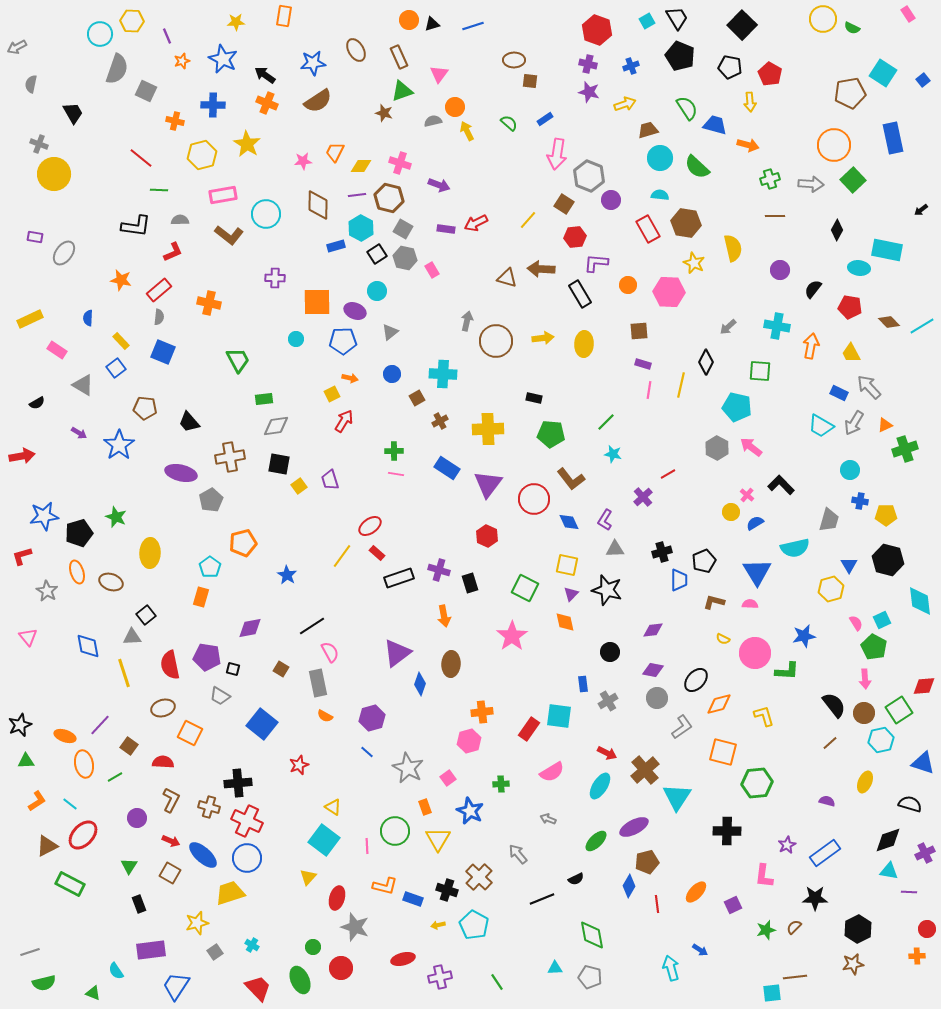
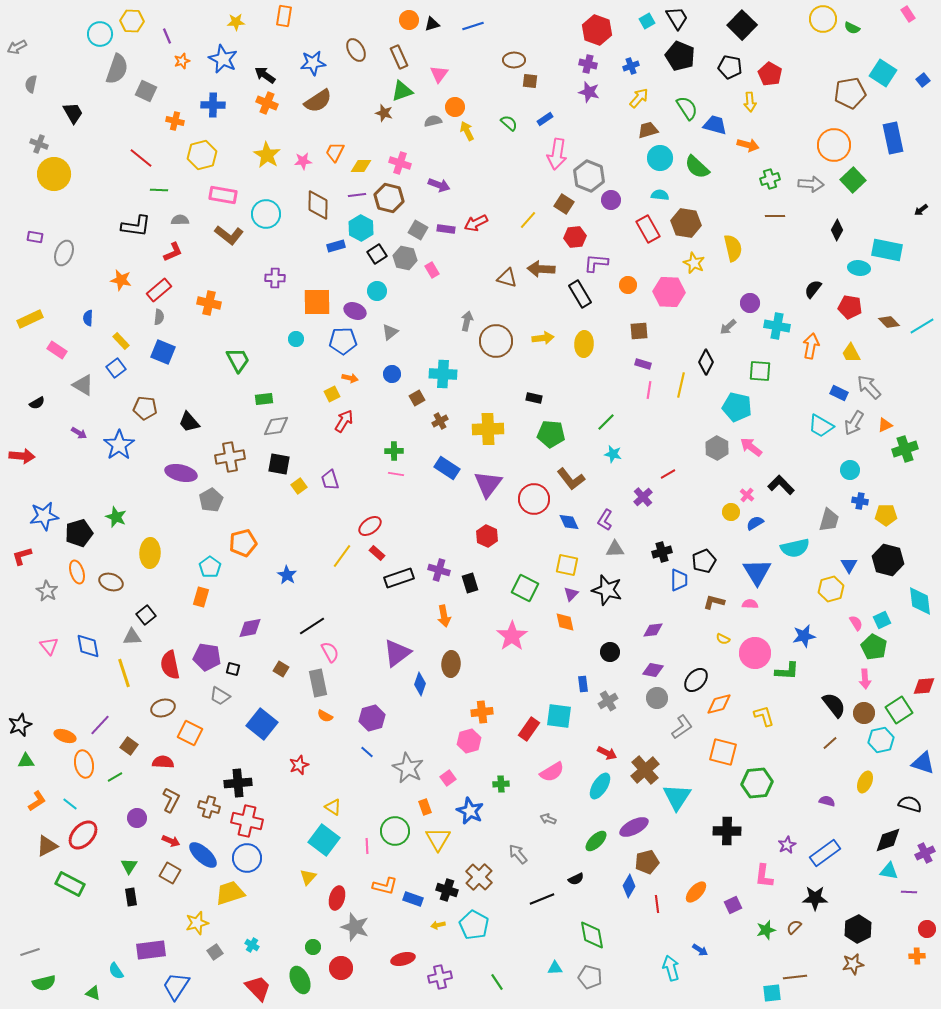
yellow arrow at (625, 104): moved 14 px right, 6 px up; rotated 30 degrees counterclockwise
yellow star at (247, 144): moved 20 px right, 11 px down
pink rectangle at (223, 195): rotated 20 degrees clockwise
gray square at (403, 229): moved 15 px right, 1 px down
gray ellipse at (64, 253): rotated 15 degrees counterclockwise
purple circle at (780, 270): moved 30 px left, 33 px down
red arrow at (22, 456): rotated 15 degrees clockwise
pink triangle at (28, 637): moved 21 px right, 9 px down
red cross at (247, 821): rotated 12 degrees counterclockwise
black rectangle at (139, 904): moved 8 px left, 7 px up; rotated 12 degrees clockwise
